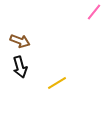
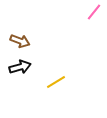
black arrow: rotated 90 degrees counterclockwise
yellow line: moved 1 px left, 1 px up
